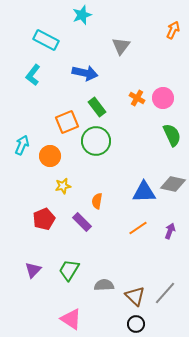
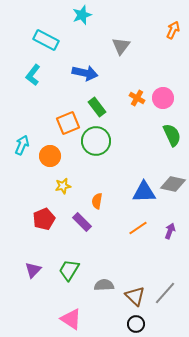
orange square: moved 1 px right, 1 px down
